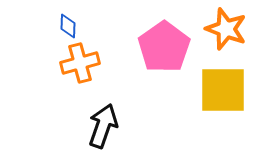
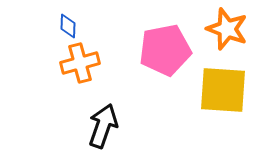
orange star: moved 1 px right
pink pentagon: moved 1 px right, 3 px down; rotated 24 degrees clockwise
yellow square: rotated 4 degrees clockwise
